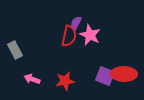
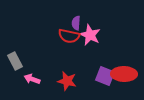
purple semicircle: rotated 24 degrees counterclockwise
red semicircle: rotated 90 degrees clockwise
gray rectangle: moved 11 px down
red star: moved 2 px right; rotated 24 degrees clockwise
